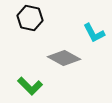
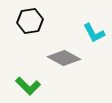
black hexagon: moved 3 px down; rotated 20 degrees counterclockwise
green L-shape: moved 2 px left
